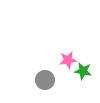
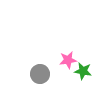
gray circle: moved 5 px left, 6 px up
